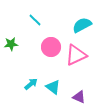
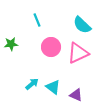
cyan line: moved 2 px right; rotated 24 degrees clockwise
cyan semicircle: rotated 108 degrees counterclockwise
pink triangle: moved 2 px right, 2 px up
cyan arrow: moved 1 px right
purple triangle: moved 3 px left, 2 px up
